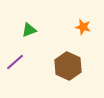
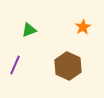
orange star: rotated 28 degrees clockwise
purple line: moved 3 px down; rotated 24 degrees counterclockwise
